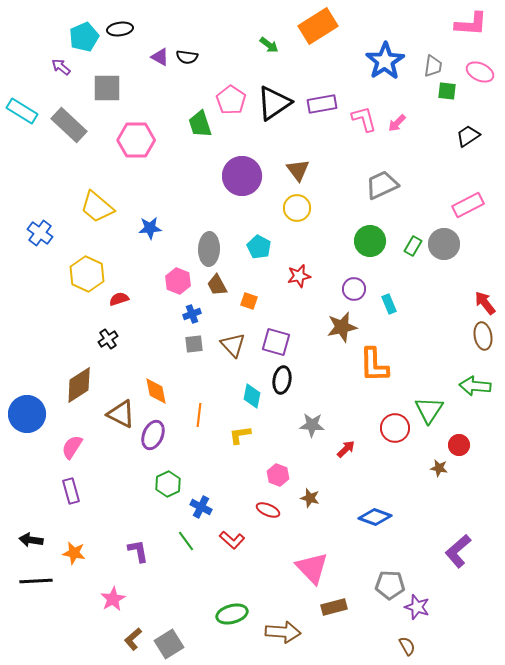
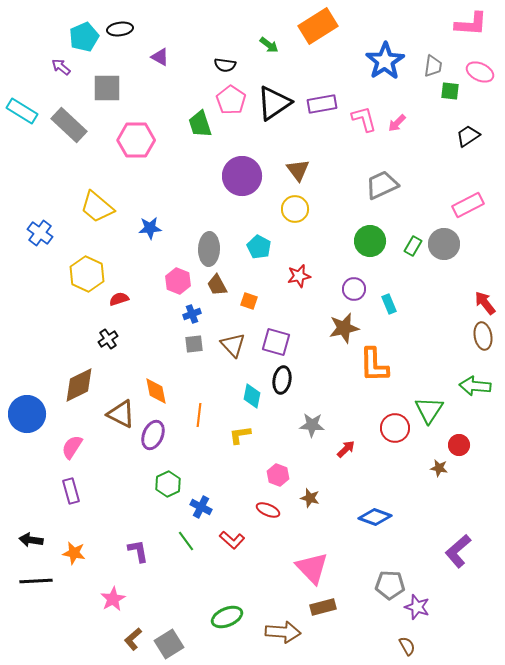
black semicircle at (187, 57): moved 38 px right, 8 px down
green square at (447, 91): moved 3 px right
yellow circle at (297, 208): moved 2 px left, 1 px down
brown star at (342, 327): moved 2 px right, 1 px down
brown diamond at (79, 385): rotated 6 degrees clockwise
brown rectangle at (334, 607): moved 11 px left
green ellipse at (232, 614): moved 5 px left, 3 px down; rotated 8 degrees counterclockwise
